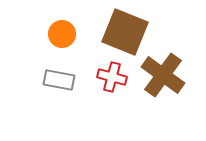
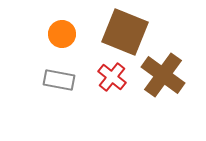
red cross: rotated 24 degrees clockwise
